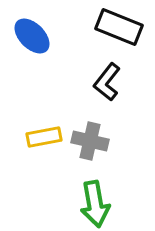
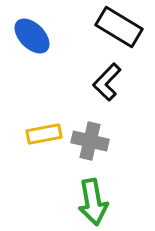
black rectangle: rotated 9 degrees clockwise
black L-shape: rotated 6 degrees clockwise
yellow rectangle: moved 3 px up
green arrow: moved 2 px left, 2 px up
